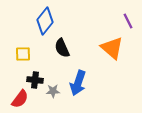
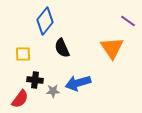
purple line: rotated 28 degrees counterclockwise
orange triangle: rotated 15 degrees clockwise
blue arrow: rotated 55 degrees clockwise
